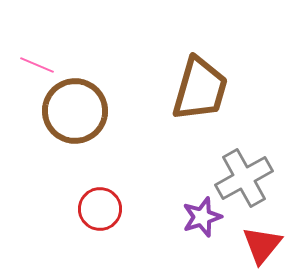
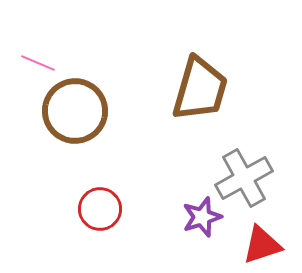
pink line: moved 1 px right, 2 px up
red triangle: rotated 33 degrees clockwise
